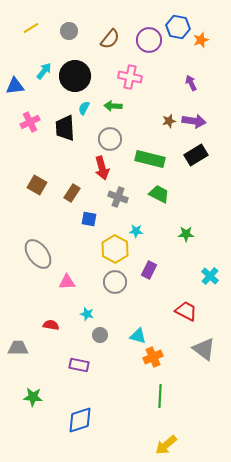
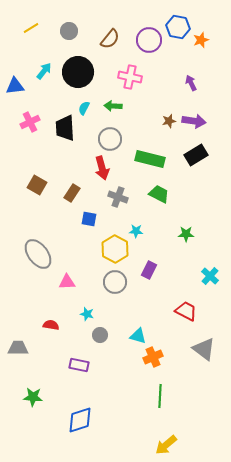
black circle at (75, 76): moved 3 px right, 4 px up
